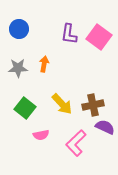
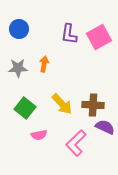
pink square: rotated 25 degrees clockwise
brown cross: rotated 15 degrees clockwise
pink semicircle: moved 2 px left
